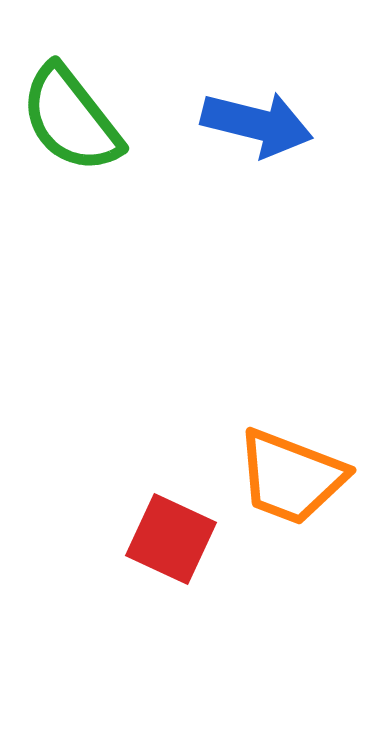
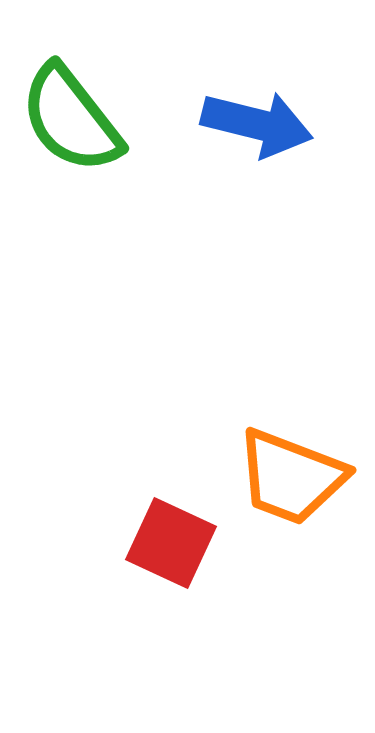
red square: moved 4 px down
